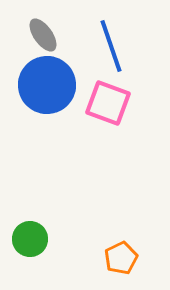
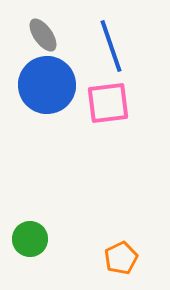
pink square: rotated 27 degrees counterclockwise
